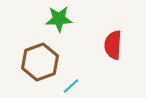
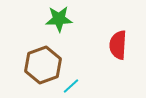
red semicircle: moved 5 px right
brown hexagon: moved 3 px right, 3 px down
